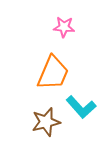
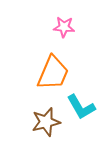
cyan L-shape: rotated 12 degrees clockwise
